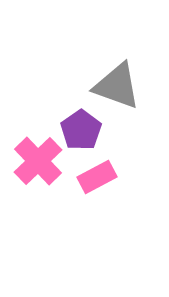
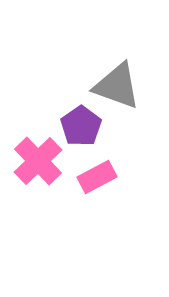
purple pentagon: moved 4 px up
